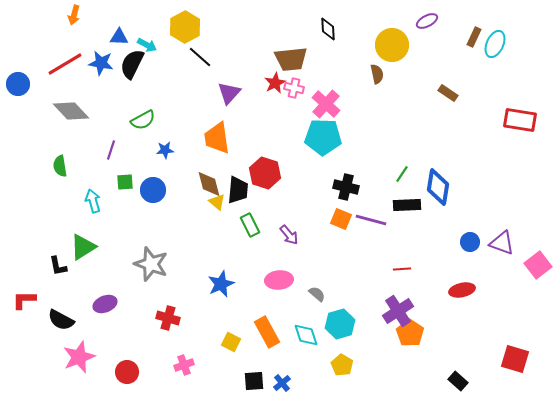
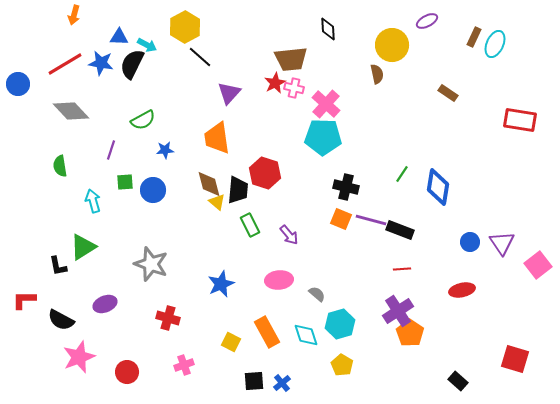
black rectangle at (407, 205): moved 7 px left, 25 px down; rotated 24 degrees clockwise
purple triangle at (502, 243): rotated 36 degrees clockwise
